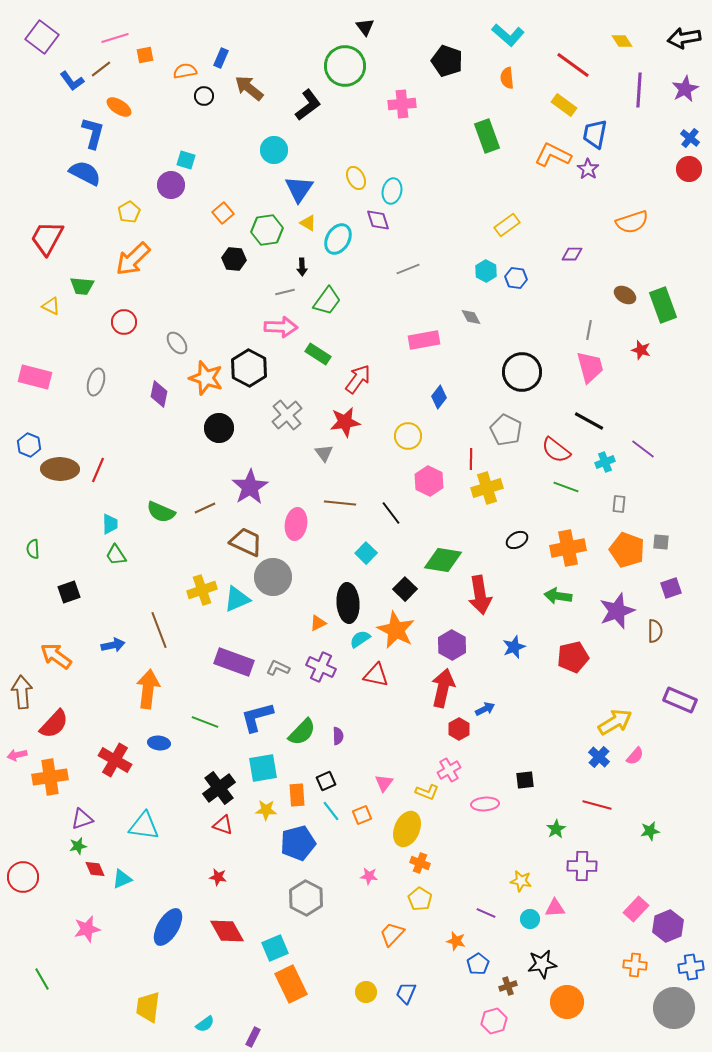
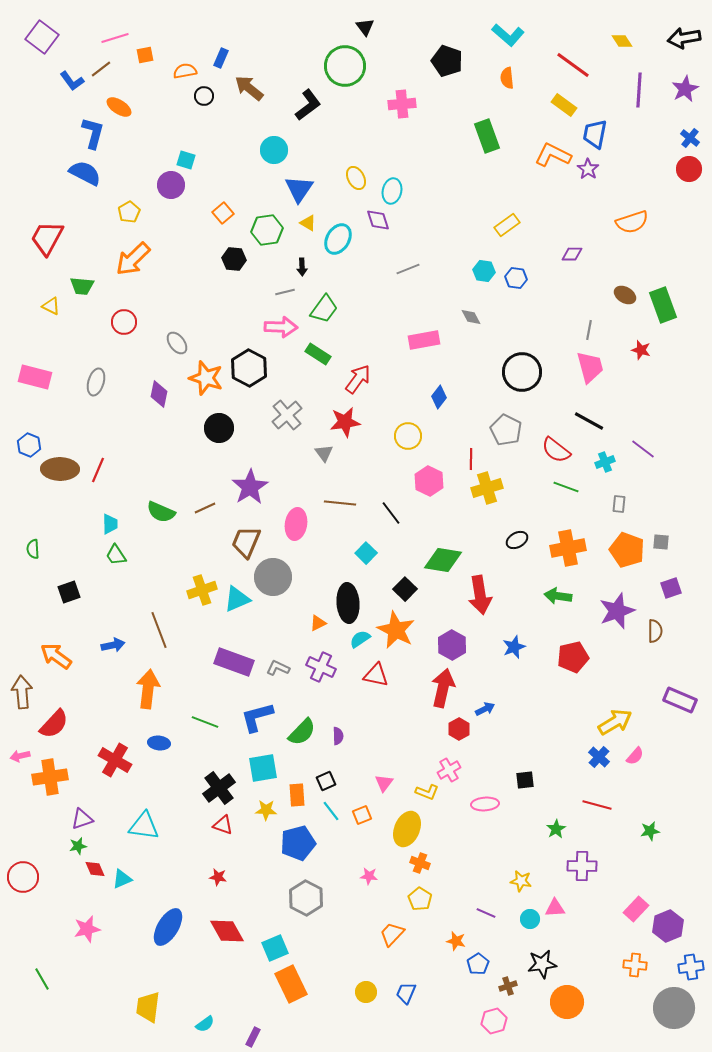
cyan hexagon at (486, 271): moved 2 px left; rotated 20 degrees counterclockwise
green trapezoid at (327, 301): moved 3 px left, 8 px down
brown trapezoid at (246, 542): rotated 92 degrees counterclockwise
pink arrow at (17, 755): moved 3 px right, 1 px down
